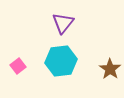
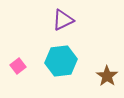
purple triangle: moved 3 px up; rotated 25 degrees clockwise
brown star: moved 3 px left, 7 px down
